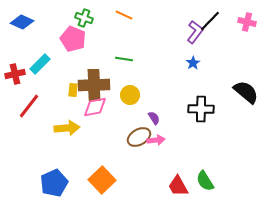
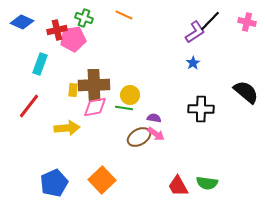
purple L-shape: rotated 20 degrees clockwise
pink pentagon: rotated 30 degrees counterclockwise
green line: moved 49 px down
cyan rectangle: rotated 25 degrees counterclockwise
red cross: moved 42 px right, 44 px up
purple semicircle: rotated 48 degrees counterclockwise
pink arrow: moved 6 px up; rotated 42 degrees clockwise
green semicircle: moved 2 px right, 2 px down; rotated 50 degrees counterclockwise
